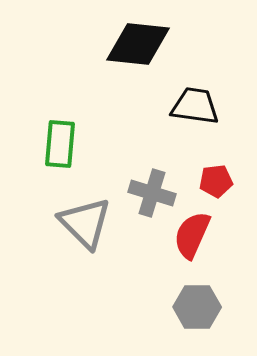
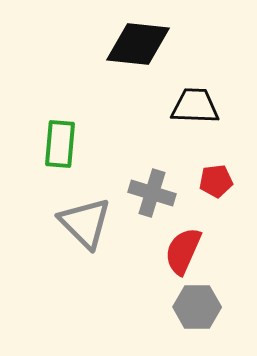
black trapezoid: rotated 6 degrees counterclockwise
red semicircle: moved 9 px left, 16 px down
